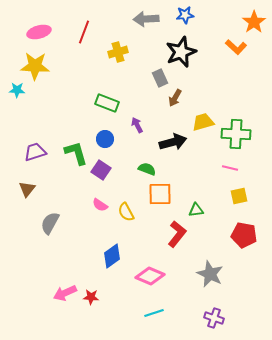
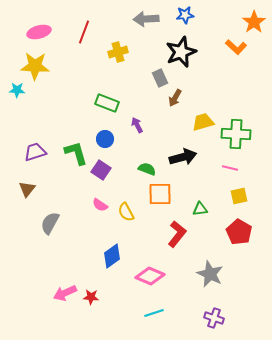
black arrow: moved 10 px right, 15 px down
green triangle: moved 4 px right, 1 px up
red pentagon: moved 5 px left, 3 px up; rotated 20 degrees clockwise
